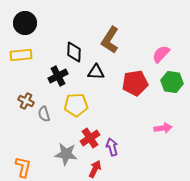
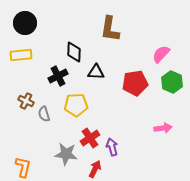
brown L-shape: moved 11 px up; rotated 24 degrees counterclockwise
green hexagon: rotated 15 degrees clockwise
